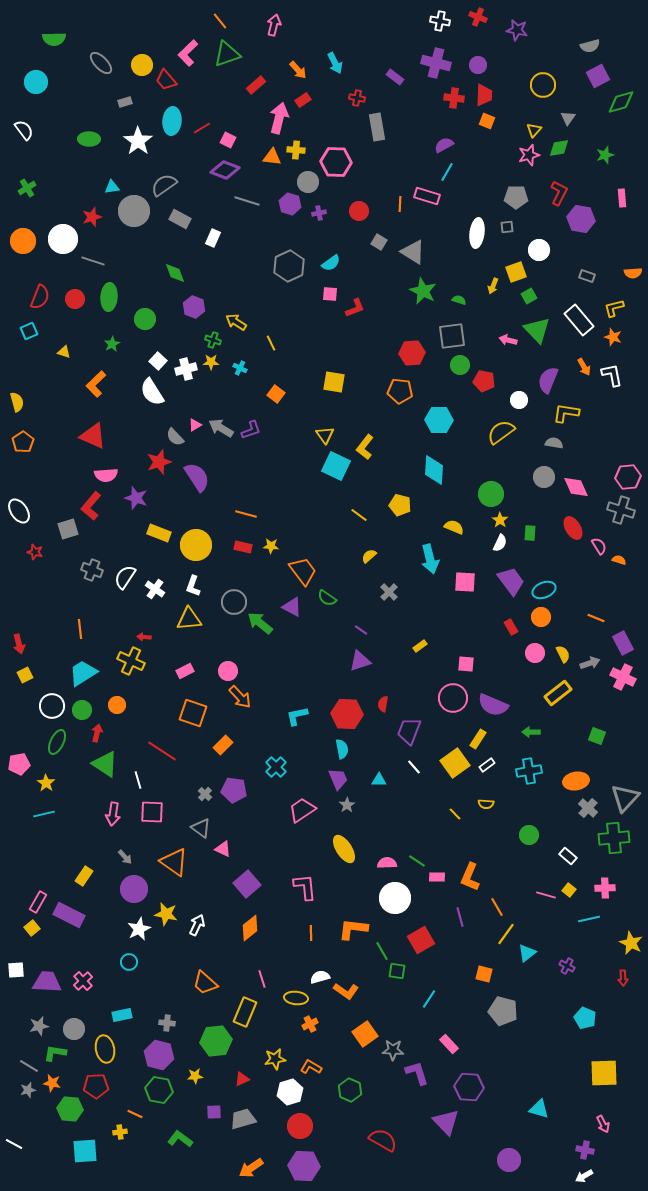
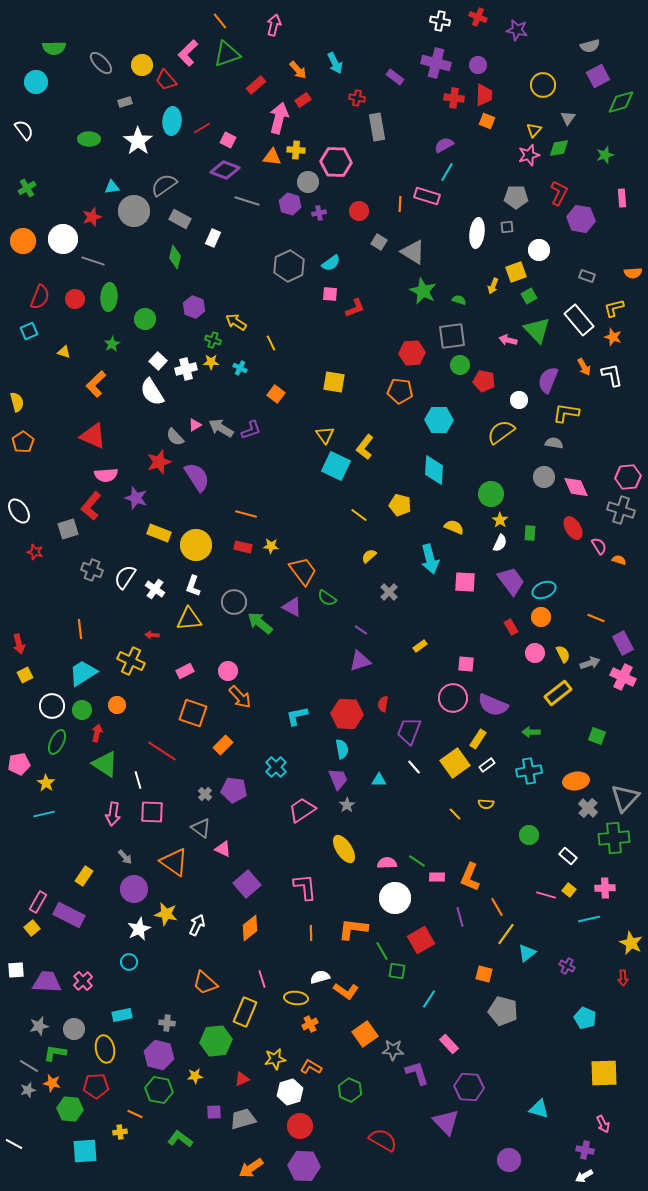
green semicircle at (54, 39): moved 9 px down
green diamond at (175, 273): moved 16 px up; rotated 35 degrees clockwise
red arrow at (144, 637): moved 8 px right, 2 px up
